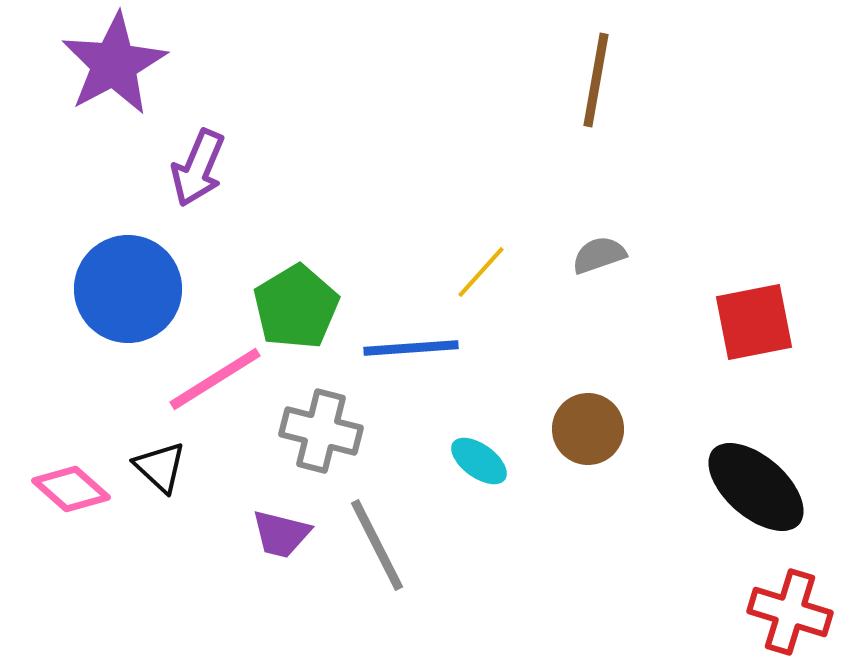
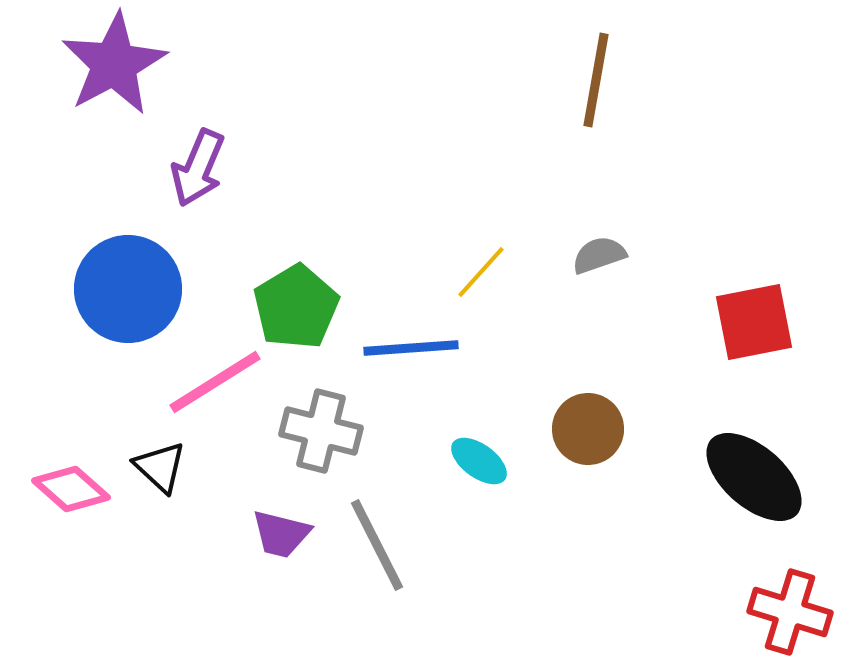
pink line: moved 3 px down
black ellipse: moved 2 px left, 10 px up
